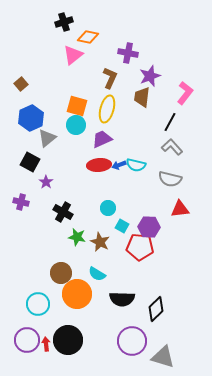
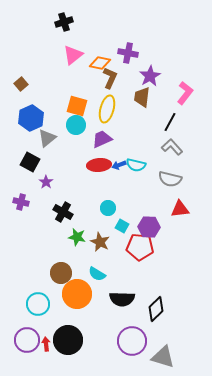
orange diamond at (88, 37): moved 12 px right, 26 px down
purple star at (150, 76): rotated 10 degrees counterclockwise
